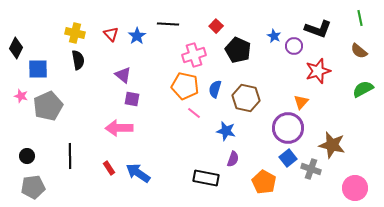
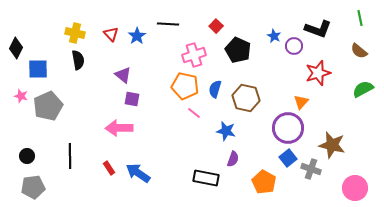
red star at (318, 71): moved 2 px down
